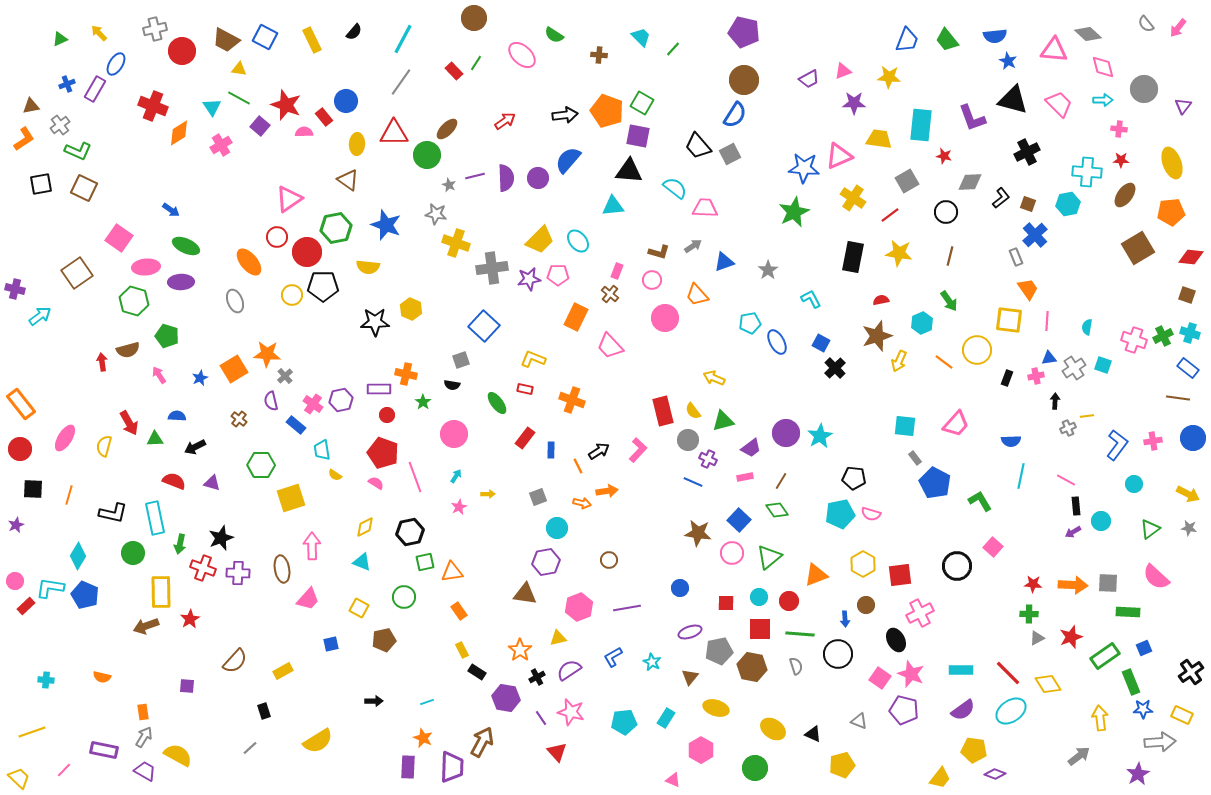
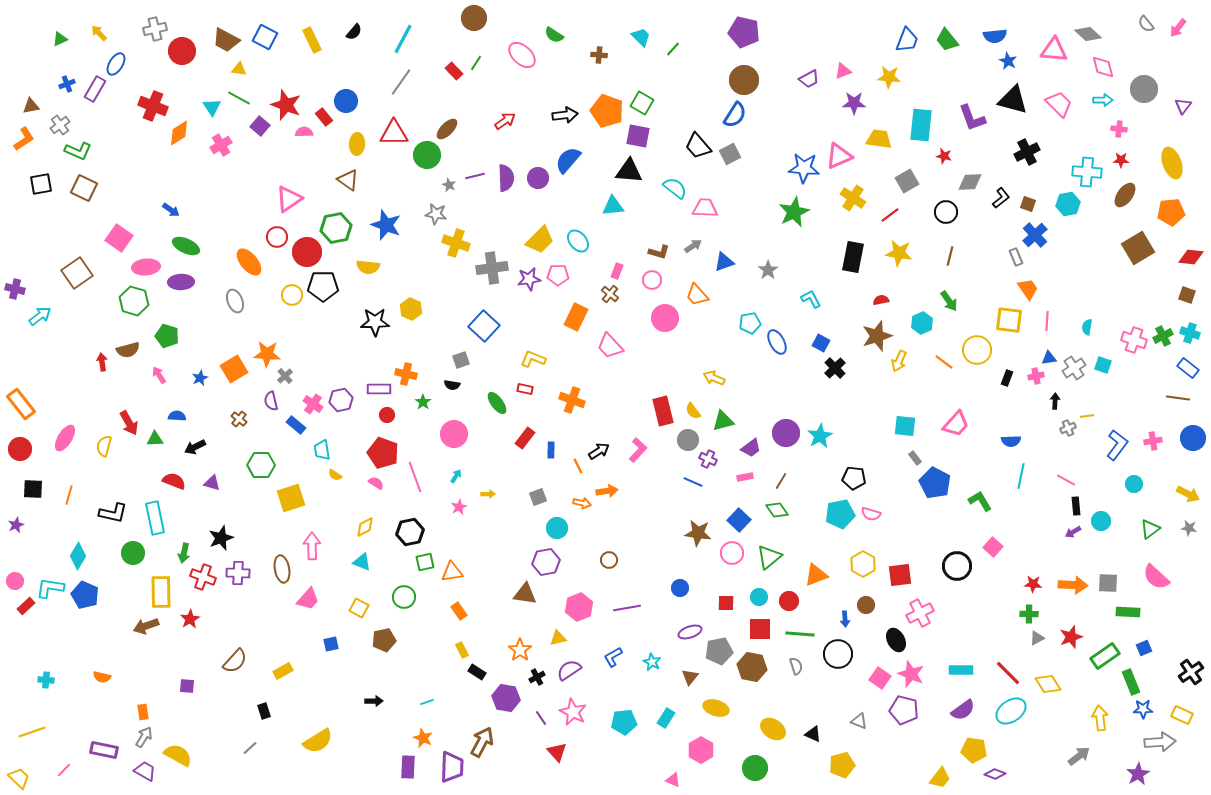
green arrow at (180, 544): moved 4 px right, 9 px down
red cross at (203, 568): moved 9 px down
pink star at (571, 712): moved 2 px right; rotated 12 degrees clockwise
